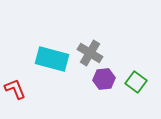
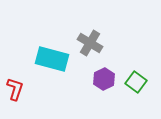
gray cross: moved 10 px up
purple hexagon: rotated 20 degrees counterclockwise
red L-shape: rotated 40 degrees clockwise
